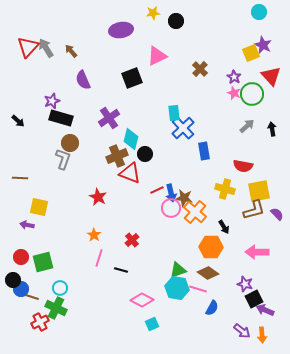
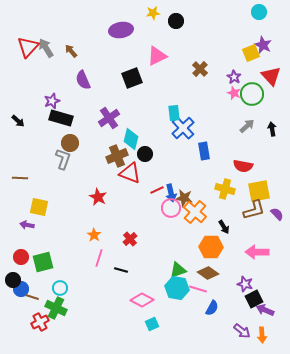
red cross at (132, 240): moved 2 px left, 1 px up
